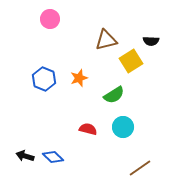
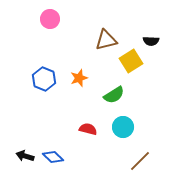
brown line: moved 7 px up; rotated 10 degrees counterclockwise
